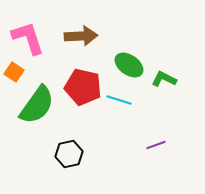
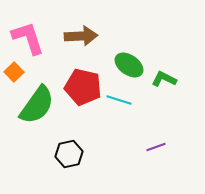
orange square: rotated 12 degrees clockwise
purple line: moved 2 px down
